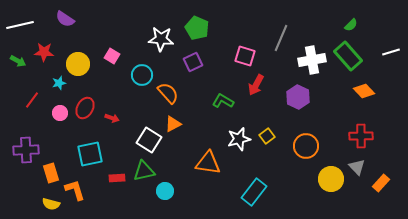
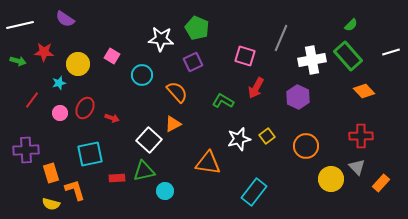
green arrow at (18, 61): rotated 14 degrees counterclockwise
red arrow at (256, 85): moved 3 px down
orange semicircle at (168, 93): moved 9 px right, 1 px up
white square at (149, 140): rotated 10 degrees clockwise
